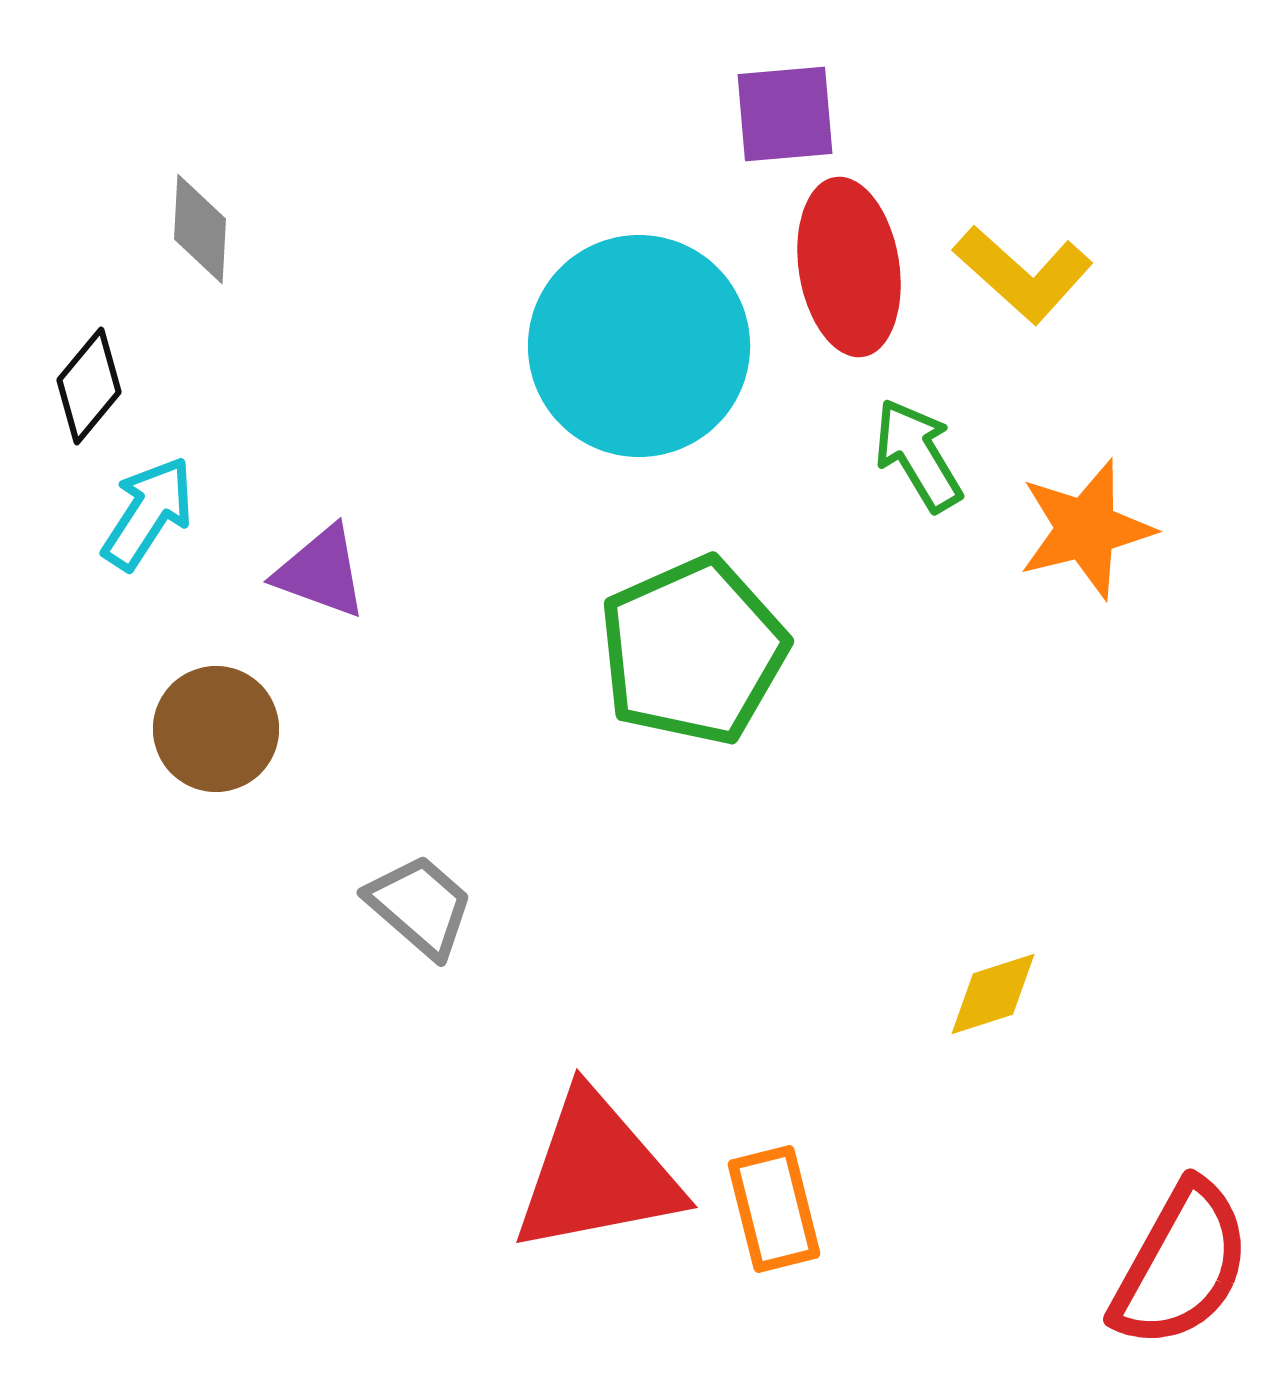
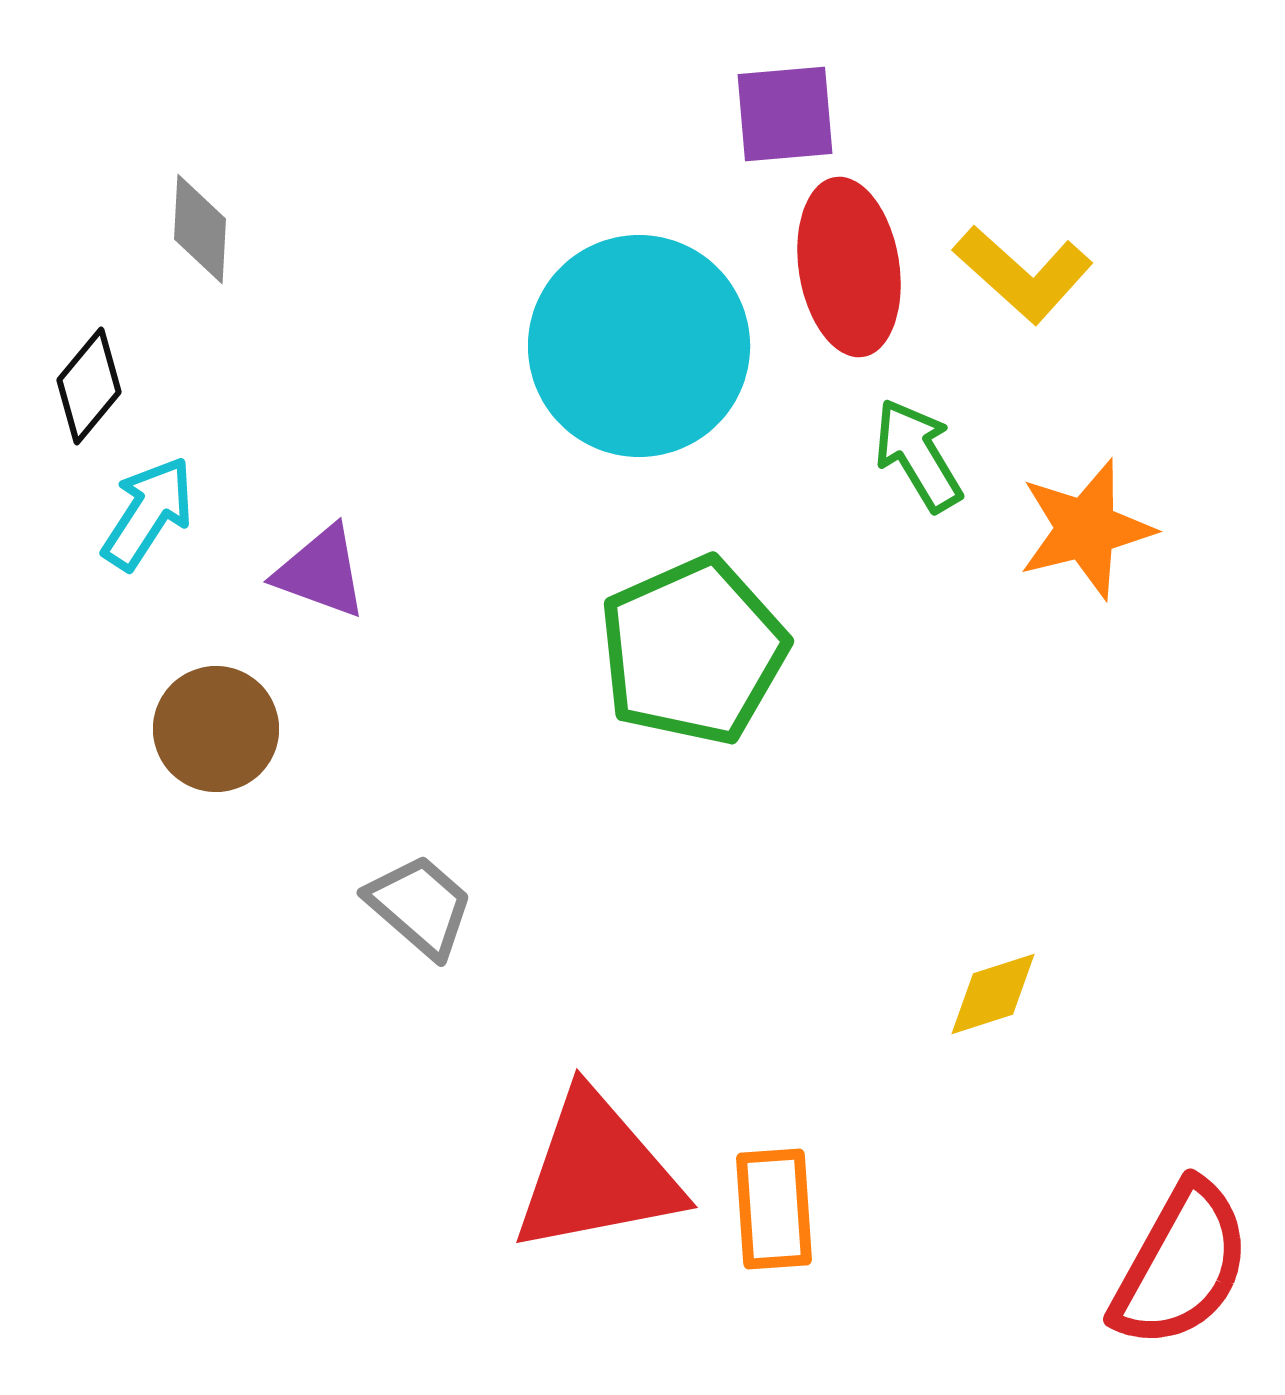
orange rectangle: rotated 10 degrees clockwise
